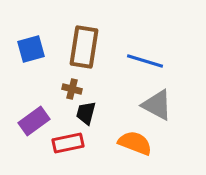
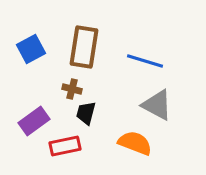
blue square: rotated 12 degrees counterclockwise
red rectangle: moved 3 px left, 3 px down
